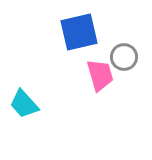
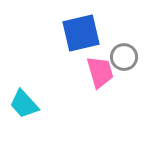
blue square: moved 2 px right, 1 px down
pink trapezoid: moved 3 px up
